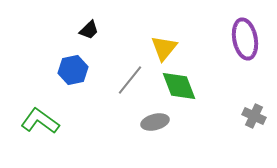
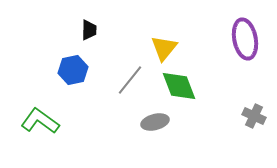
black trapezoid: rotated 45 degrees counterclockwise
